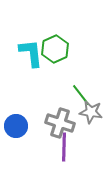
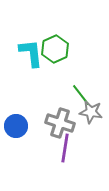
purple line: moved 1 px right, 1 px down; rotated 8 degrees clockwise
